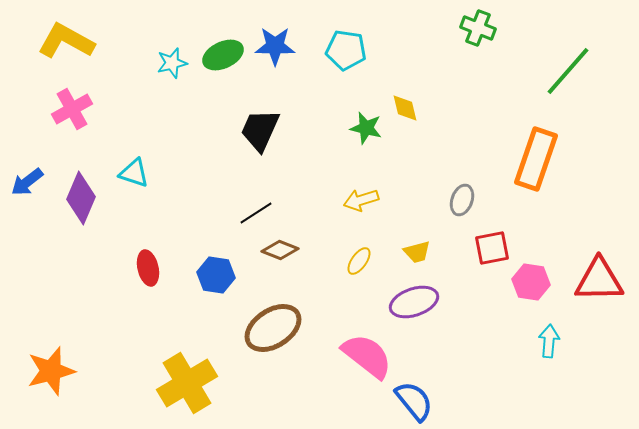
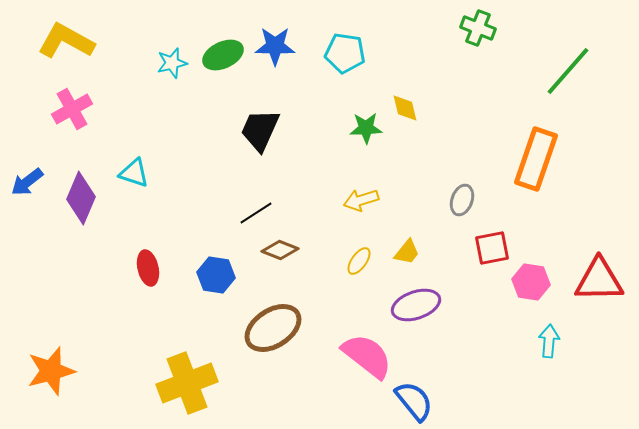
cyan pentagon: moved 1 px left, 3 px down
green star: rotated 16 degrees counterclockwise
yellow trapezoid: moved 10 px left; rotated 36 degrees counterclockwise
purple ellipse: moved 2 px right, 3 px down
yellow cross: rotated 10 degrees clockwise
